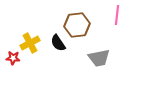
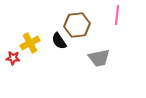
black semicircle: moved 1 px right, 2 px up
